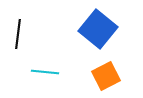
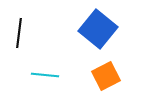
black line: moved 1 px right, 1 px up
cyan line: moved 3 px down
